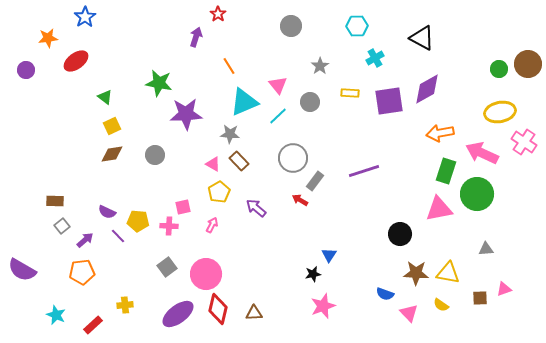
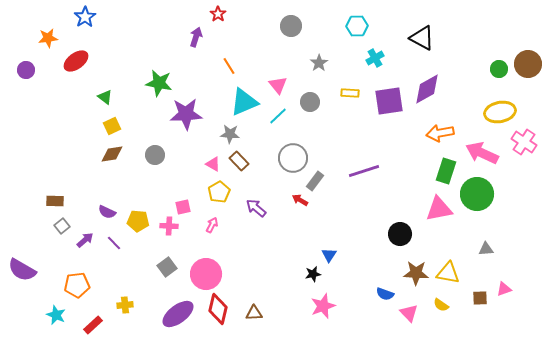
gray star at (320, 66): moved 1 px left, 3 px up
purple line at (118, 236): moved 4 px left, 7 px down
orange pentagon at (82, 272): moved 5 px left, 13 px down
